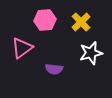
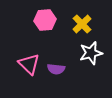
yellow cross: moved 1 px right, 2 px down
pink triangle: moved 7 px right, 16 px down; rotated 40 degrees counterclockwise
purple semicircle: moved 2 px right
